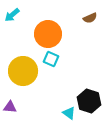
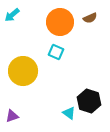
orange circle: moved 12 px right, 12 px up
cyan square: moved 5 px right, 7 px up
purple triangle: moved 2 px right, 9 px down; rotated 24 degrees counterclockwise
